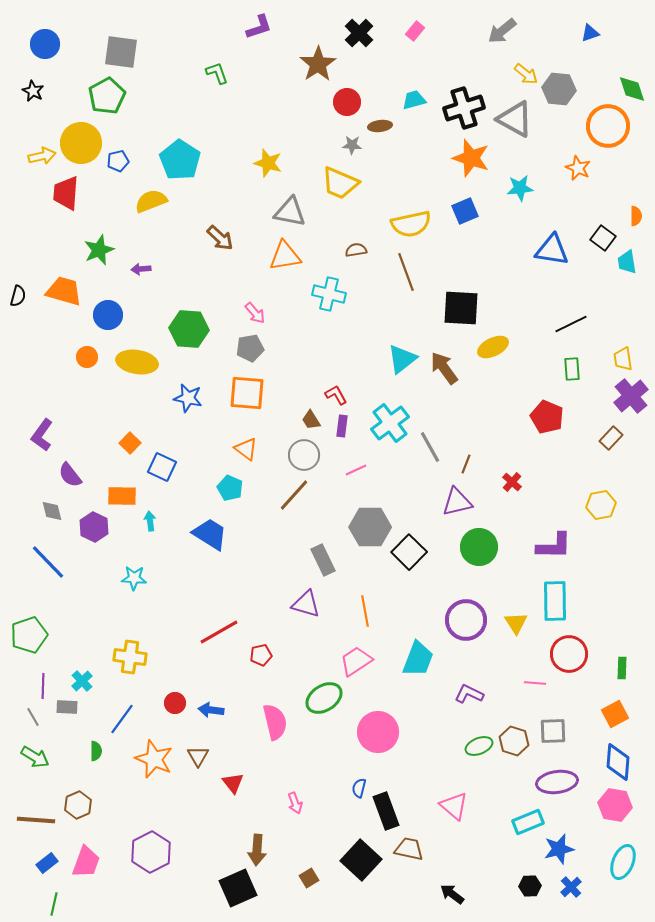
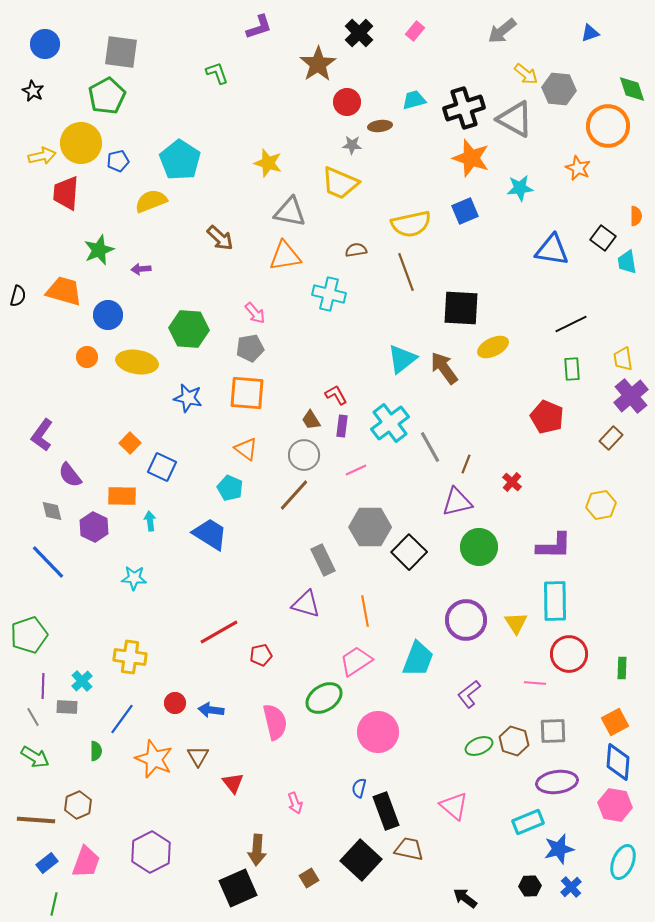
purple L-shape at (469, 694): rotated 64 degrees counterclockwise
orange square at (615, 714): moved 8 px down
black arrow at (452, 894): moved 13 px right, 4 px down
